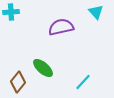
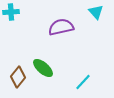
brown diamond: moved 5 px up
